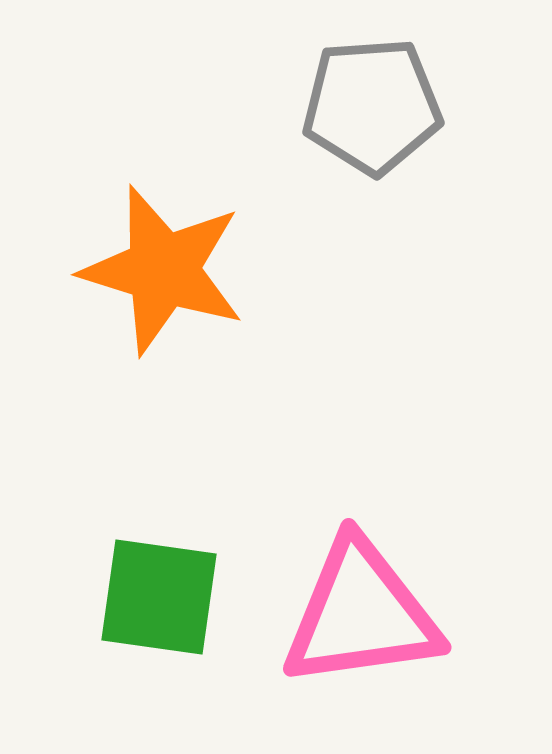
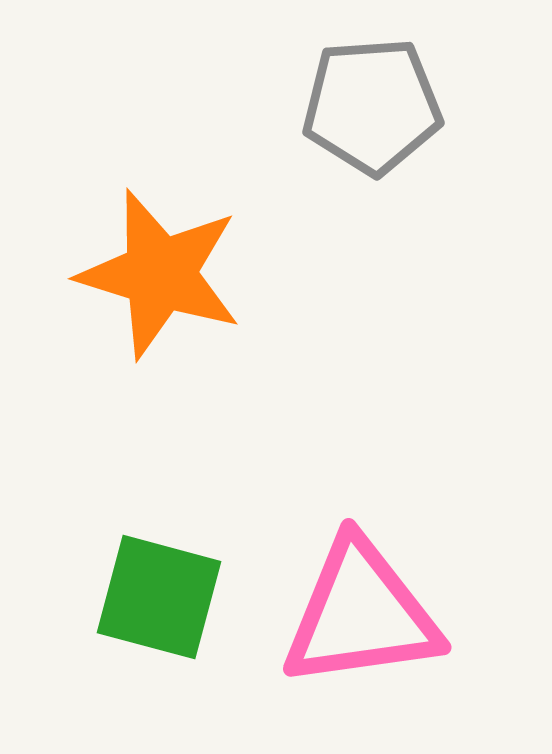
orange star: moved 3 px left, 4 px down
green square: rotated 7 degrees clockwise
